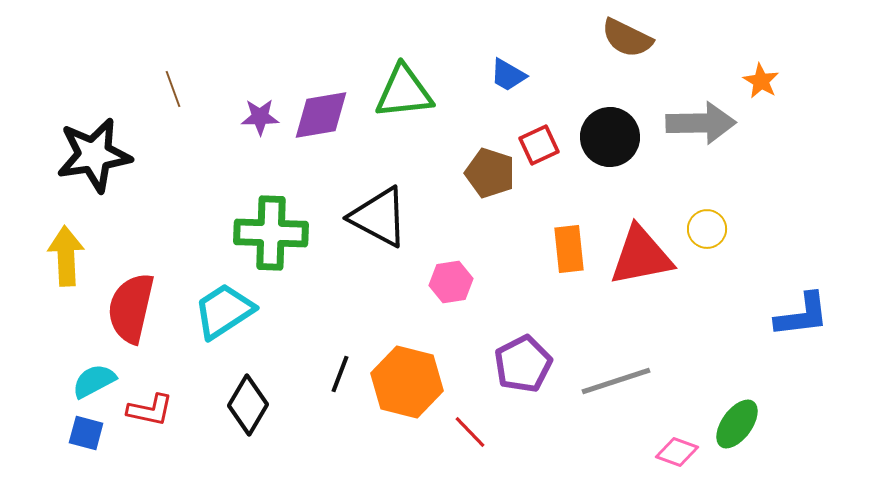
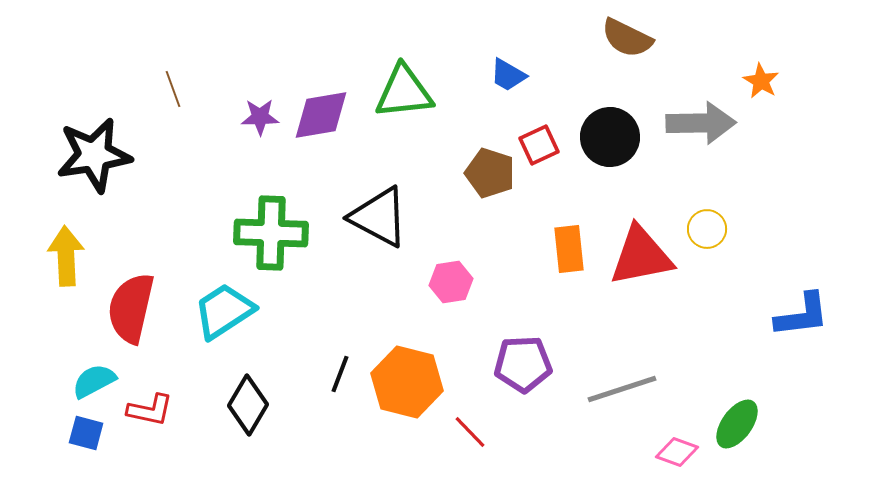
purple pentagon: rotated 24 degrees clockwise
gray line: moved 6 px right, 8 px down
